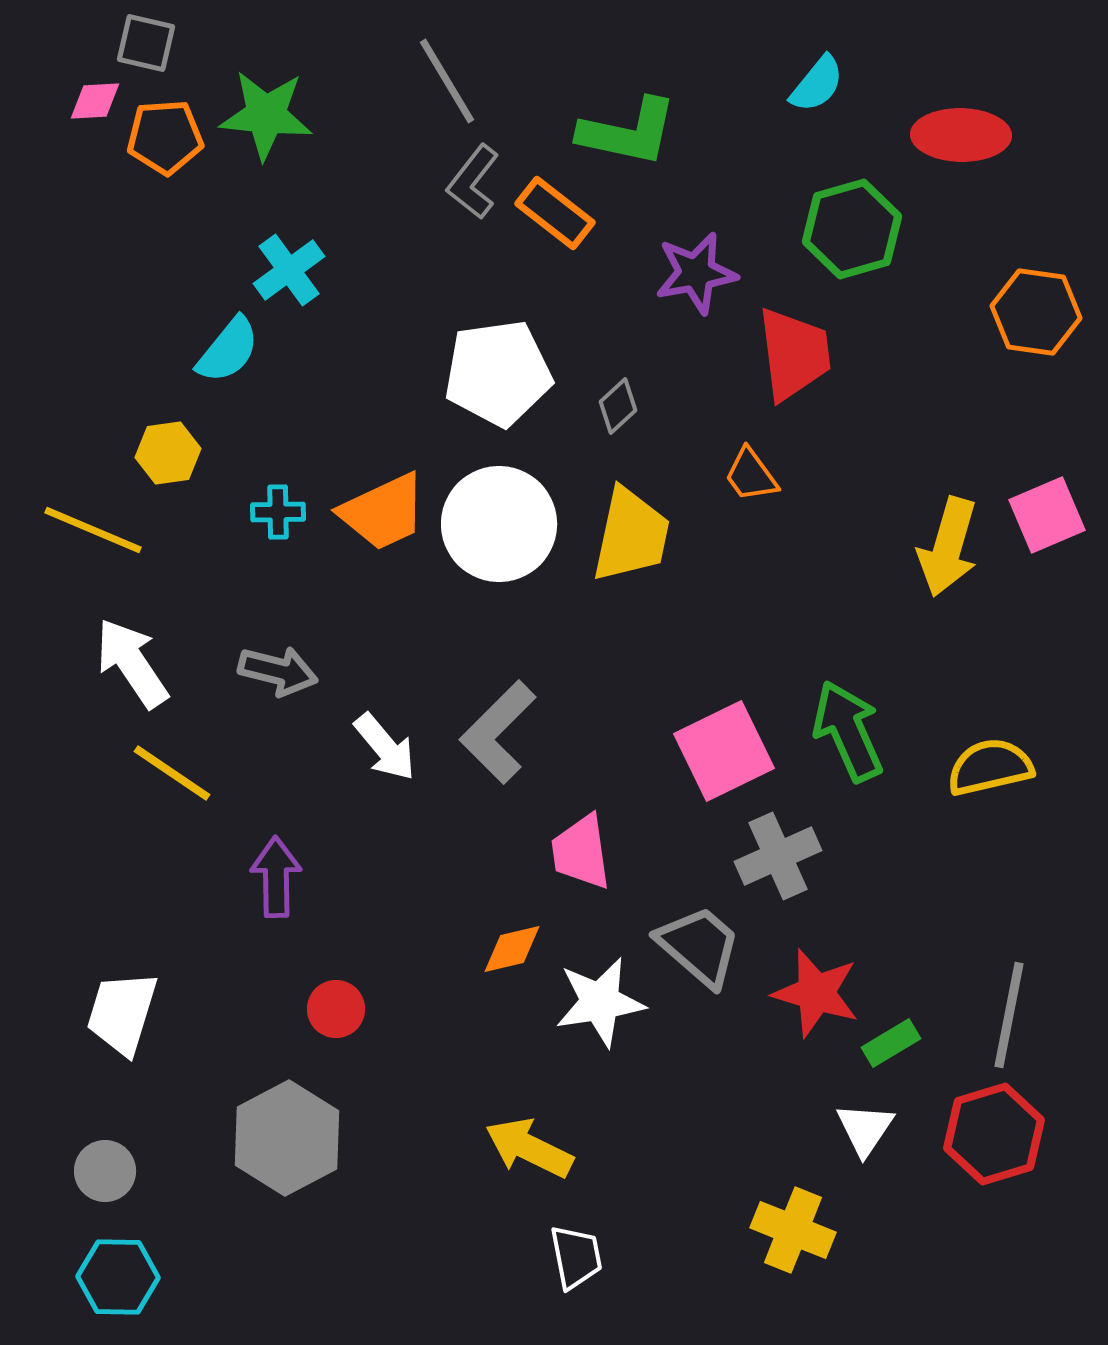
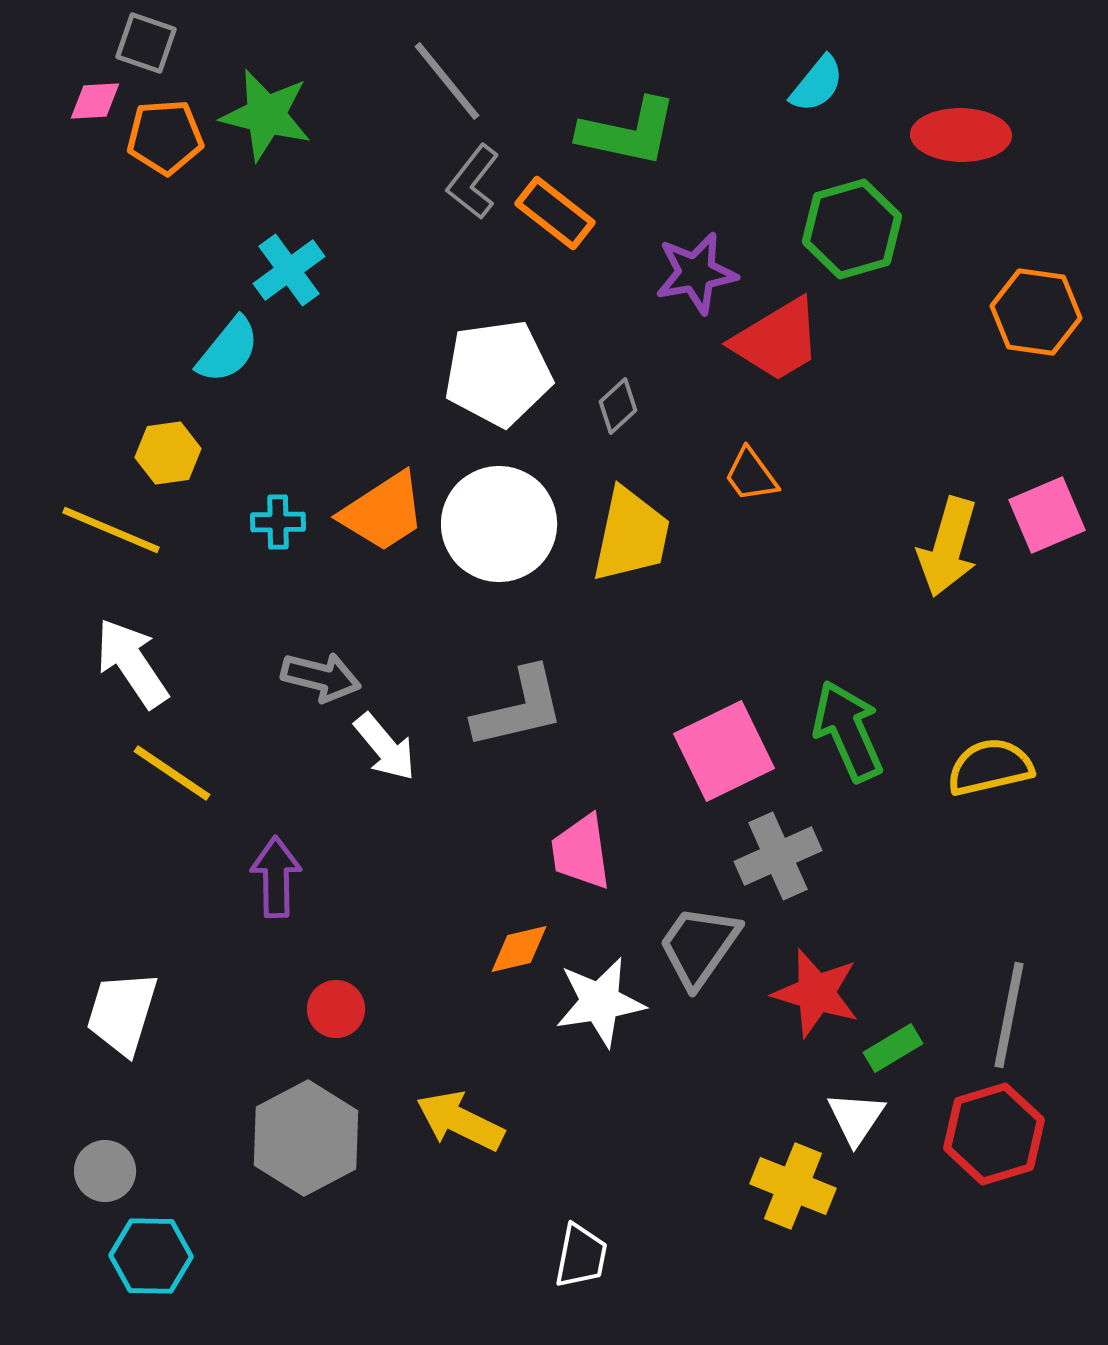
gray square at (146, 43): rotated 6 degrees clockwise
gray line at (447, 81): rotated 8 degrees counterclockwise
green star at (266, 115): rotated 8 degrees clockwise
red trapezoid at (794, 354): moved 17 px left, 14 px up; rotated 66 degrees clockwise
cyan cross at (278, 512): moved 10 px down
orange trapezoid at (383, 512): rotated 8 degrees counterclockwise
yellow line at (93, 530): moved 18 px right
gray arrow at (278, 671): moved 43 px right, 6 px down
gray L-shape at (498, 732): moved 21 px right, 24 px up; rotated 148 degrees counterclockwise
gray trapezoid at (699, 946): rotated 96 degrees counterclockwise
orange diamond at (512, 949): moved 7 px right
green rectangle at (891, 1043): moved 2 px right, 5 px down
white triangle at (865, 1129): moved 9 px left, 11 px up
gray hexagon at (287, 1138): moved 19 px right
yellow arrow at (529, 1148): moved 69 px left, 27 px up
yellow cross at (793, 1230): moved 44 px up
white trapezoid at (576, 1257): moved 5 px right, 1 px up; rotated 22 degrees clockwise
cyan hexagon at (118, 1277): moved 33 px right, 21 px up
